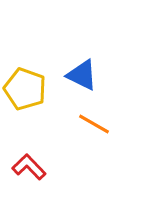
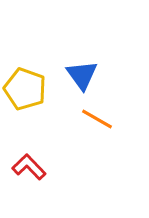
blue triangle: rotated 28 degrees clockwise
orange line: moved 3 px right, 5 px up
